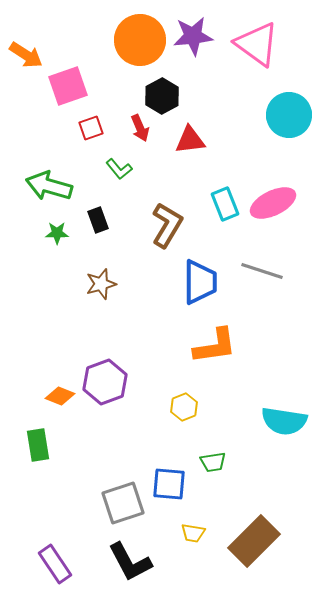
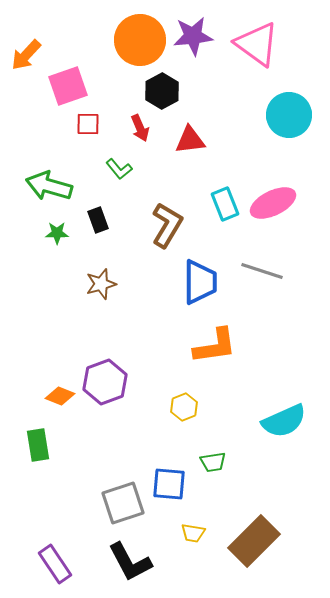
orange arrow: rotated 100 degrees clockwise
black hexagon: moved 5 px up
red square: moved 3 px left, 4 px up; rotated 20 degrees clockwise
cyan semicircle: rotated 33 degrees counterclockwise
